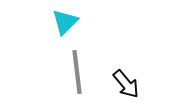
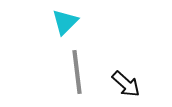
black arrow: rotated 8 degrees counterclockwise
